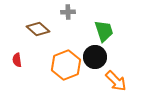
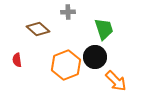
green trapezoid: moved 2 px up
